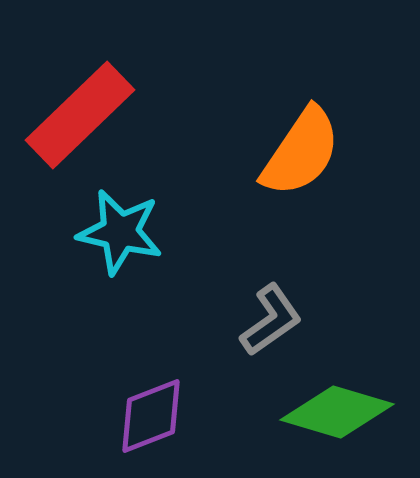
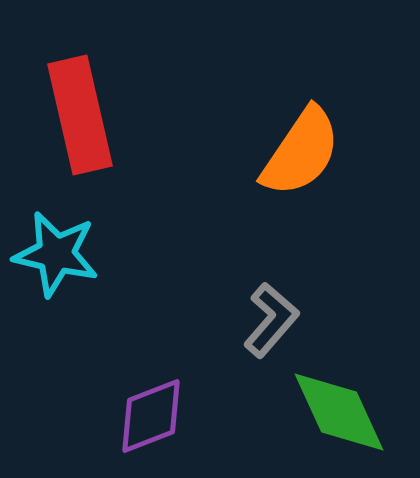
red rectangle: rotated 59 degrees counterclockwise
cyan star: moved 64 px left, 22 px down
gray L-shape: rotated 14 degrees counterclockwise
green diamond: moved 2 px right; rotated 49 degrees clockwise
